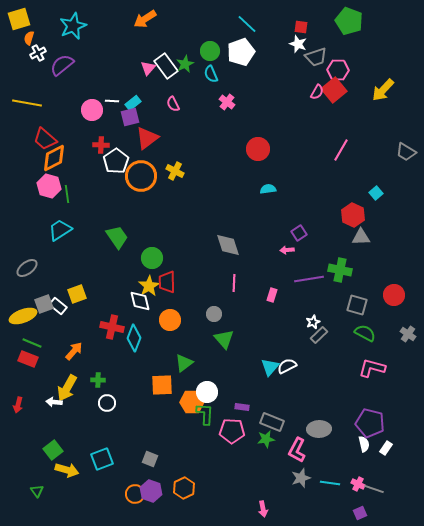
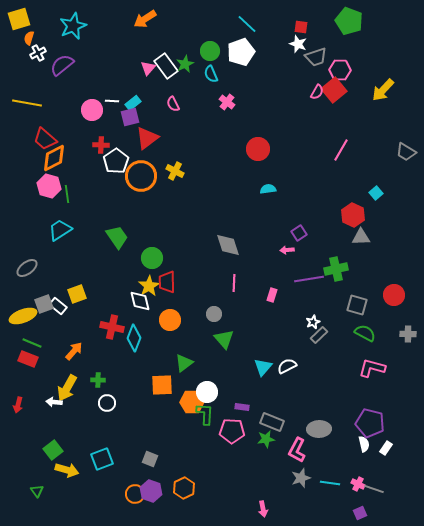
pink hexagon at (338, 70): moved 2 px right
green cross at (340, 270): moved 4 px left, 1 px up; rotated 25 degrees counterclockwise
gray cross at (408, 334): rotated 35 degrees counterclockwise
cyan triangle at (270, 367): moved 7 px left
